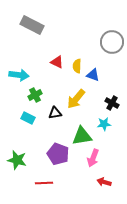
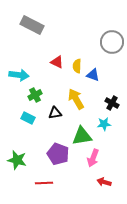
yellow arrow: rotated 110 degrees clockwise
